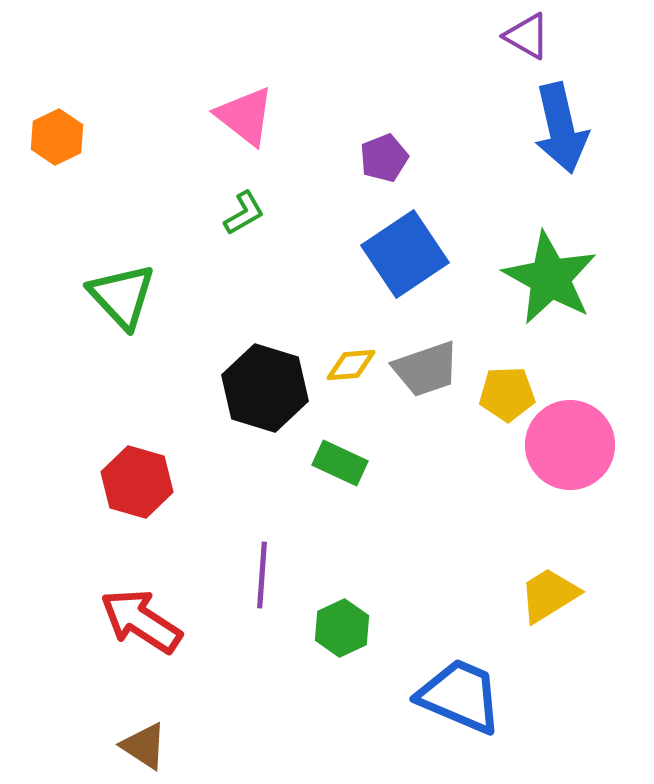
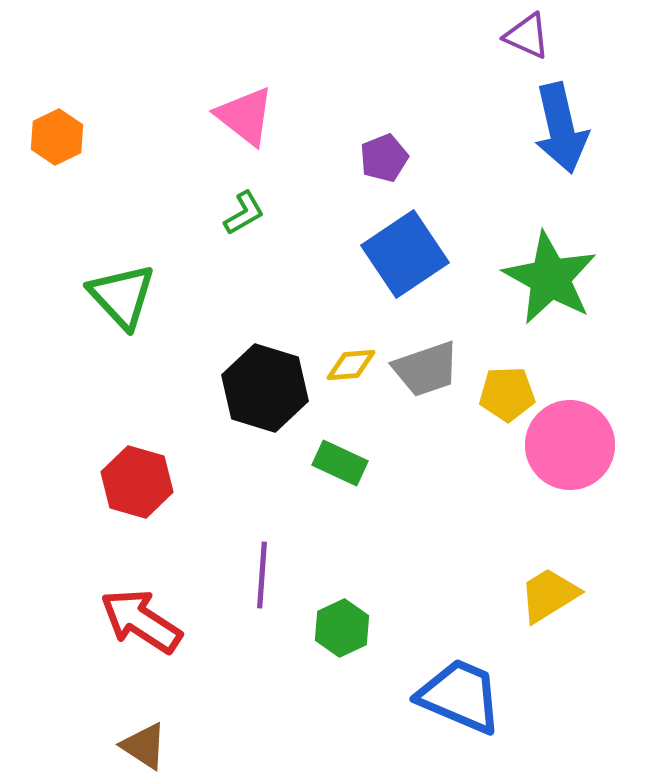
purple triangle: rotated 6 degrees counterclockwise
